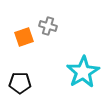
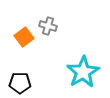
orange square: rotated 18 degrees counterclockwise
